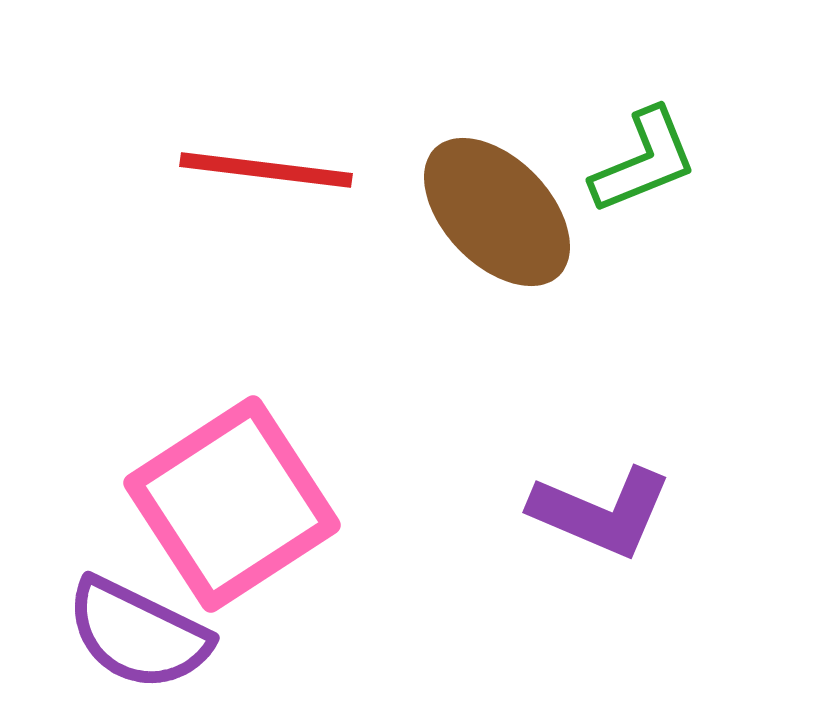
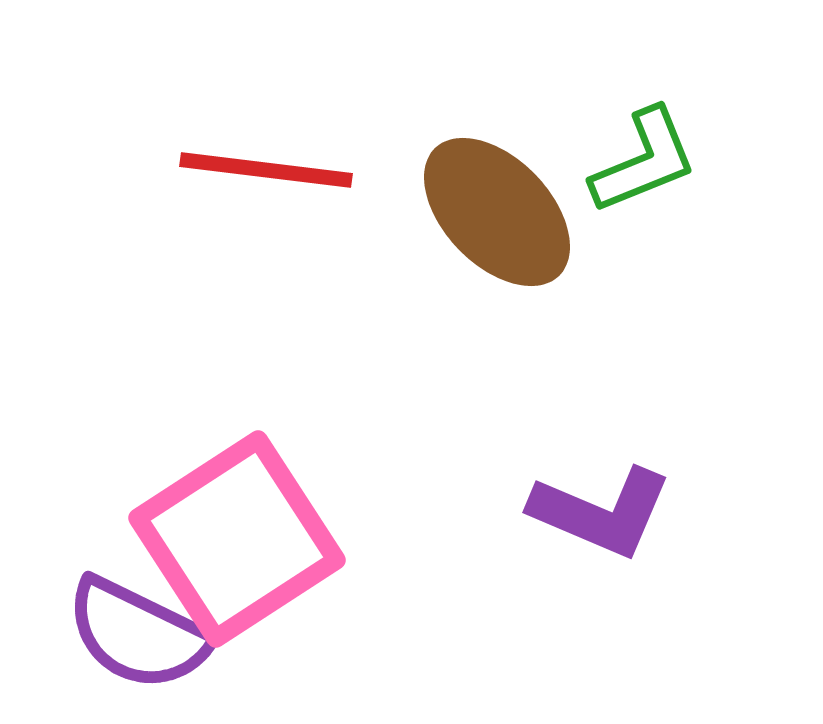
pink square: moved 5 px right, 35 px down
